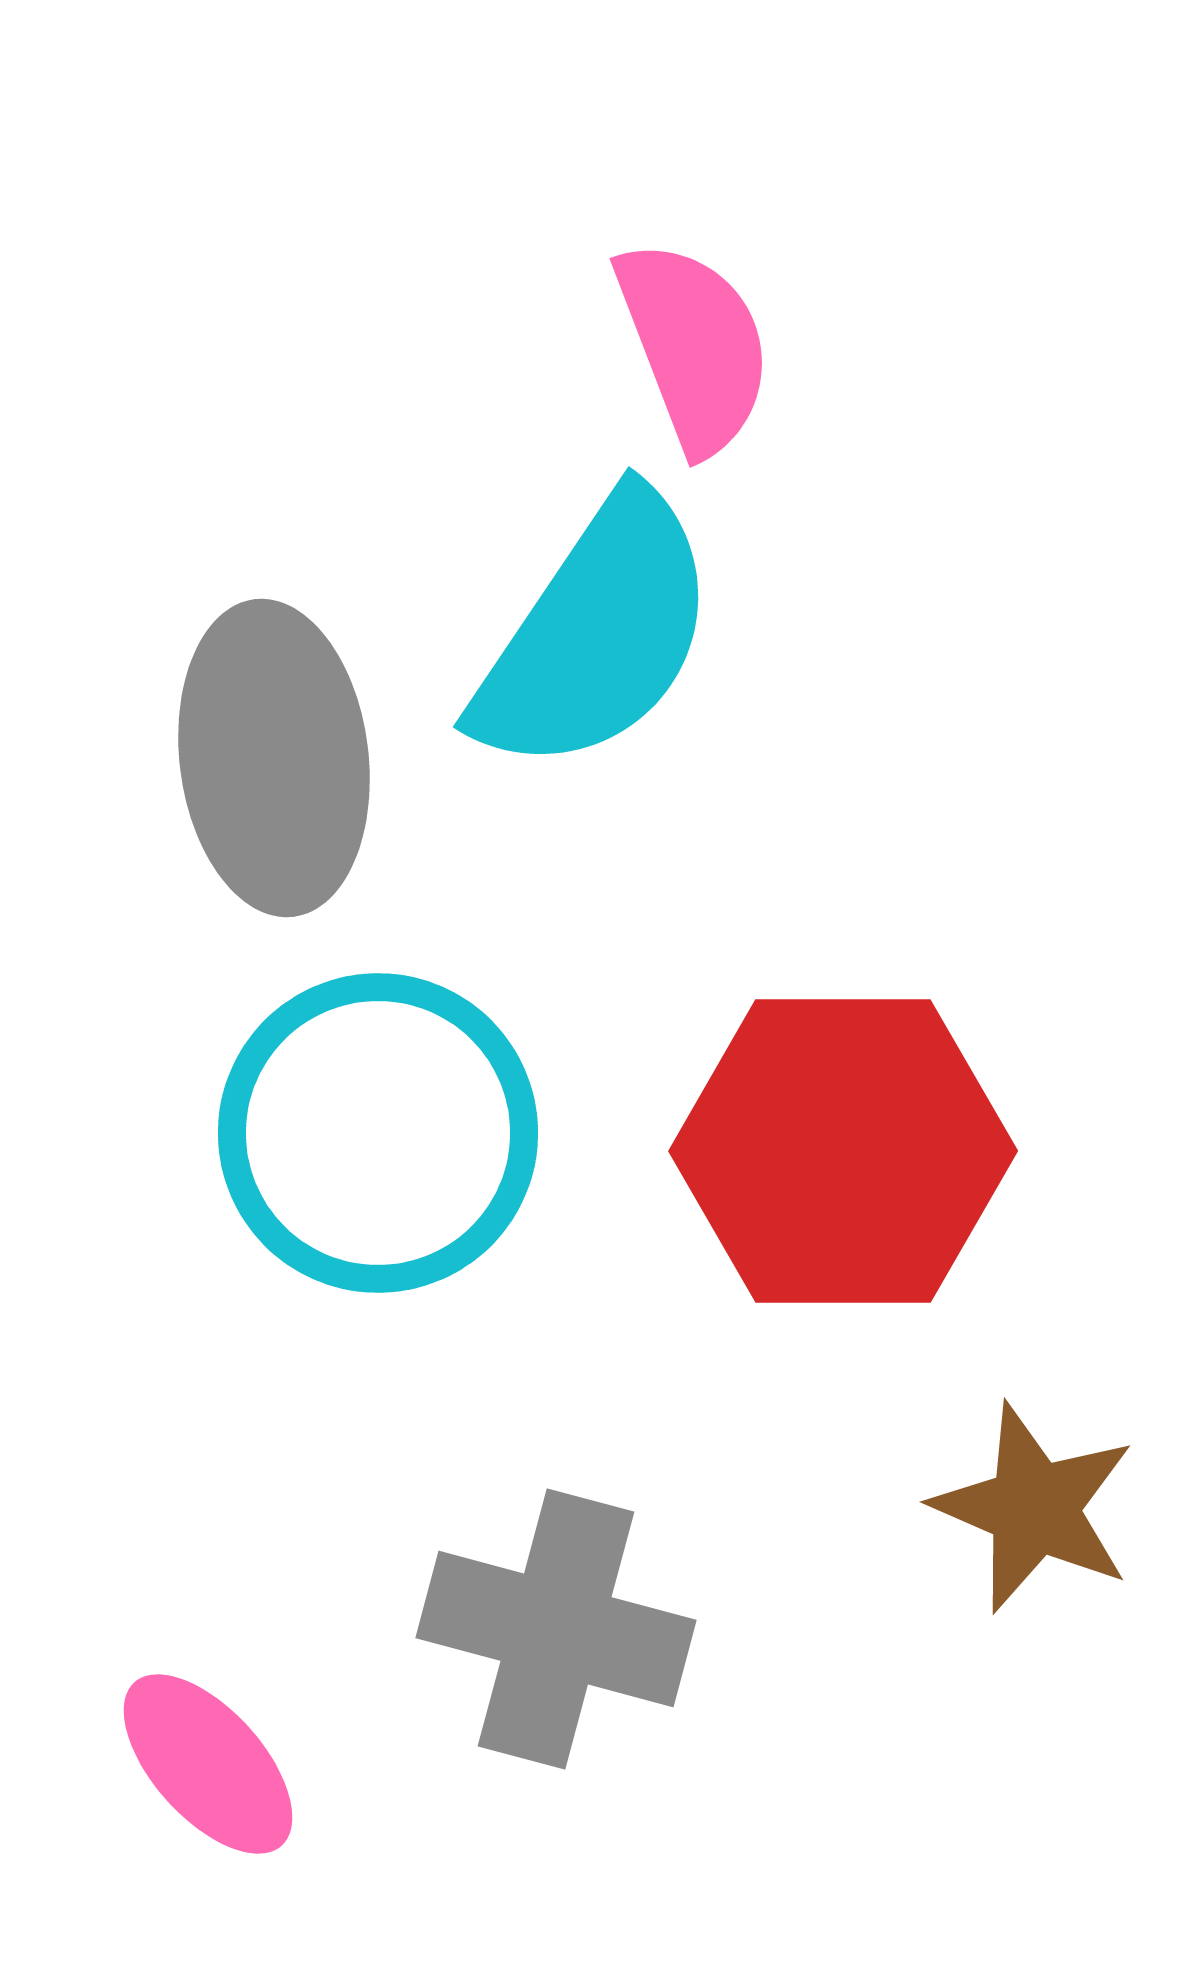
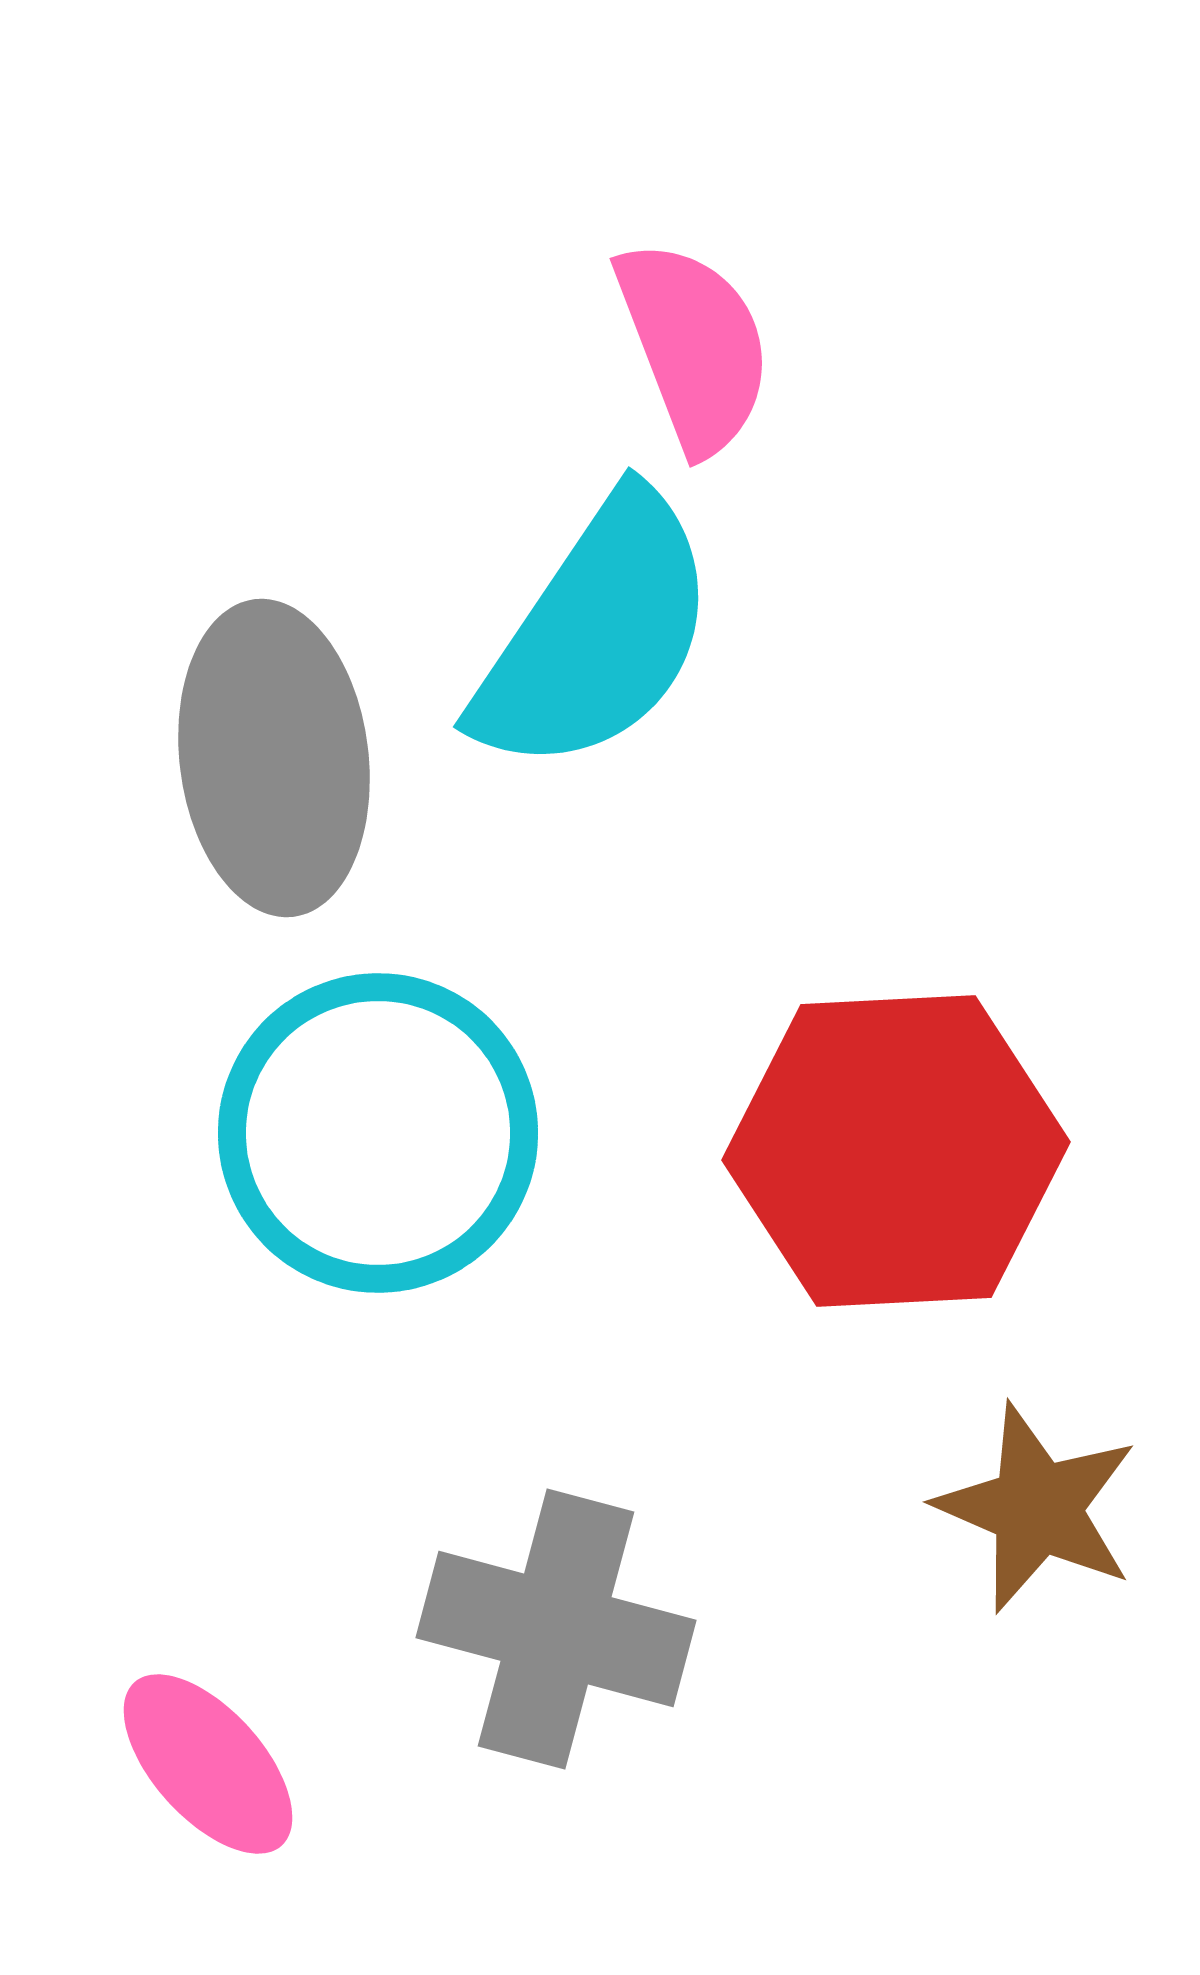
red hexagon: moved 53 px right; rotated 3 degrees counterclockwise
brown star: moved 3 px right
